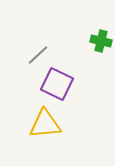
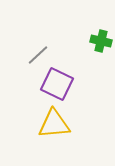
yellow triangle: moved 9 px right
